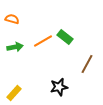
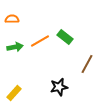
orange semicircle: rotated 16 degrees counterclockwise
orange line: moved 3 px left
